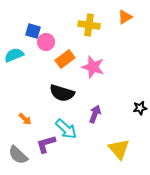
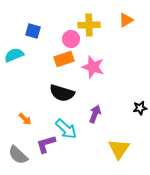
orange triangle: moved 1 px right, 3 px down
yellow cross: rotated 10 degrees counterclockwise
pink circle: moved 25 px right, 3 px up
orange rectangle: moved 1 px left; rotated 18 degrees clockwise
yellow triangle: rotated 15 degrees clockwise
